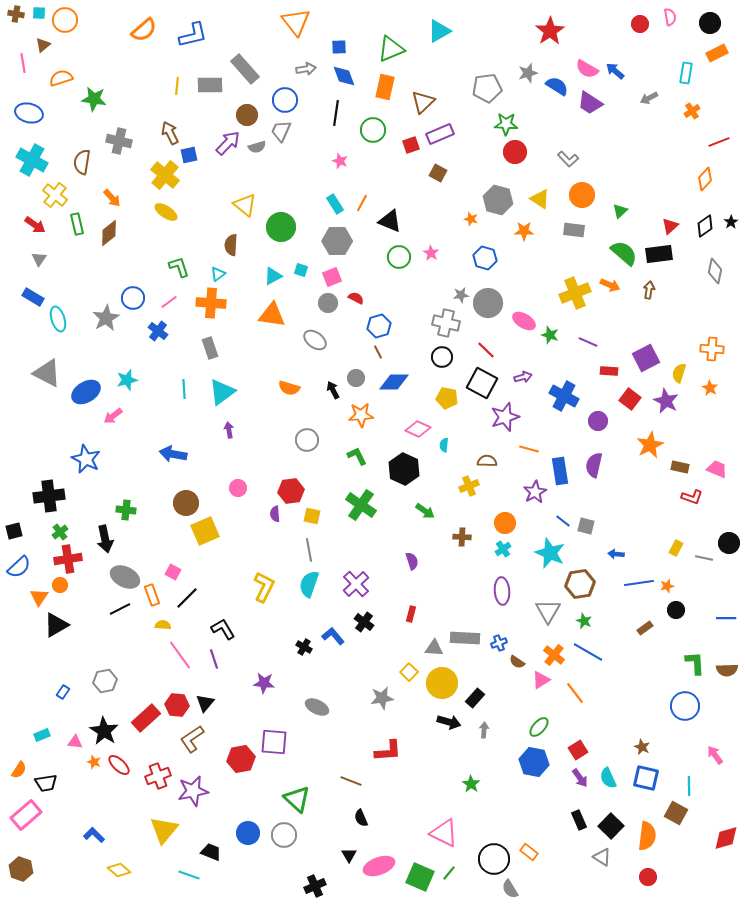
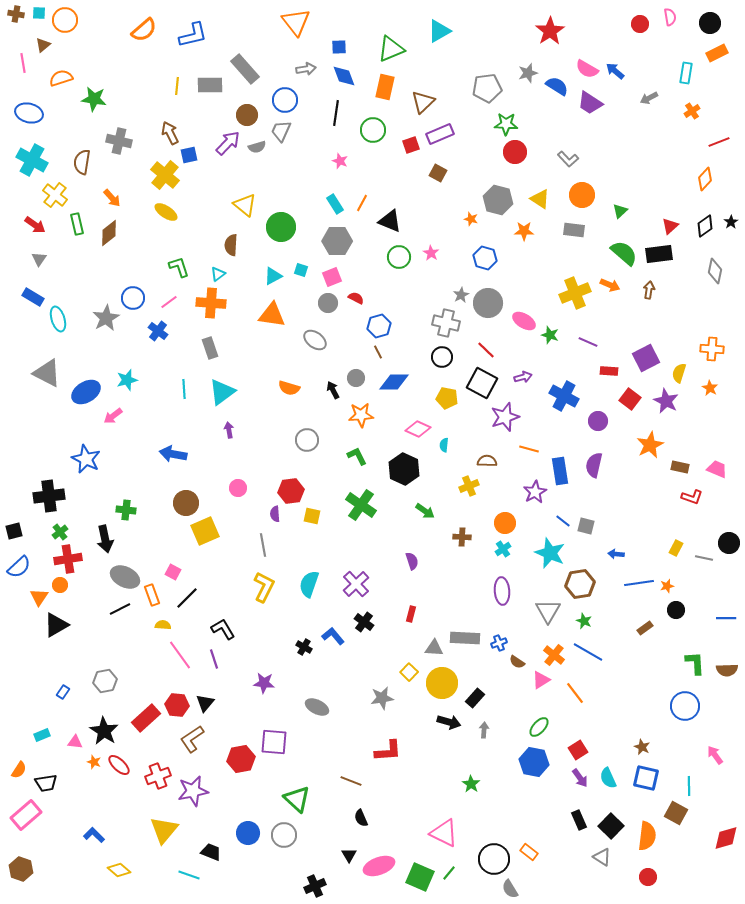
gray star at (461, 295): rotated 21 degrees counterclockwise
gray line at (309, 550): moved 46 px left, 5 px up
